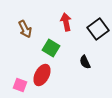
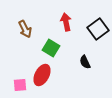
pink square: rotated 24 degrees counterclockwise
